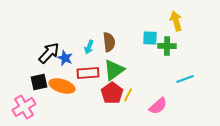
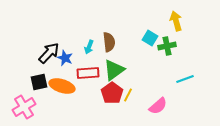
cyan square: rotated 28 degrees clockwise
green cross: rotated 12 degrees counterclockwise
